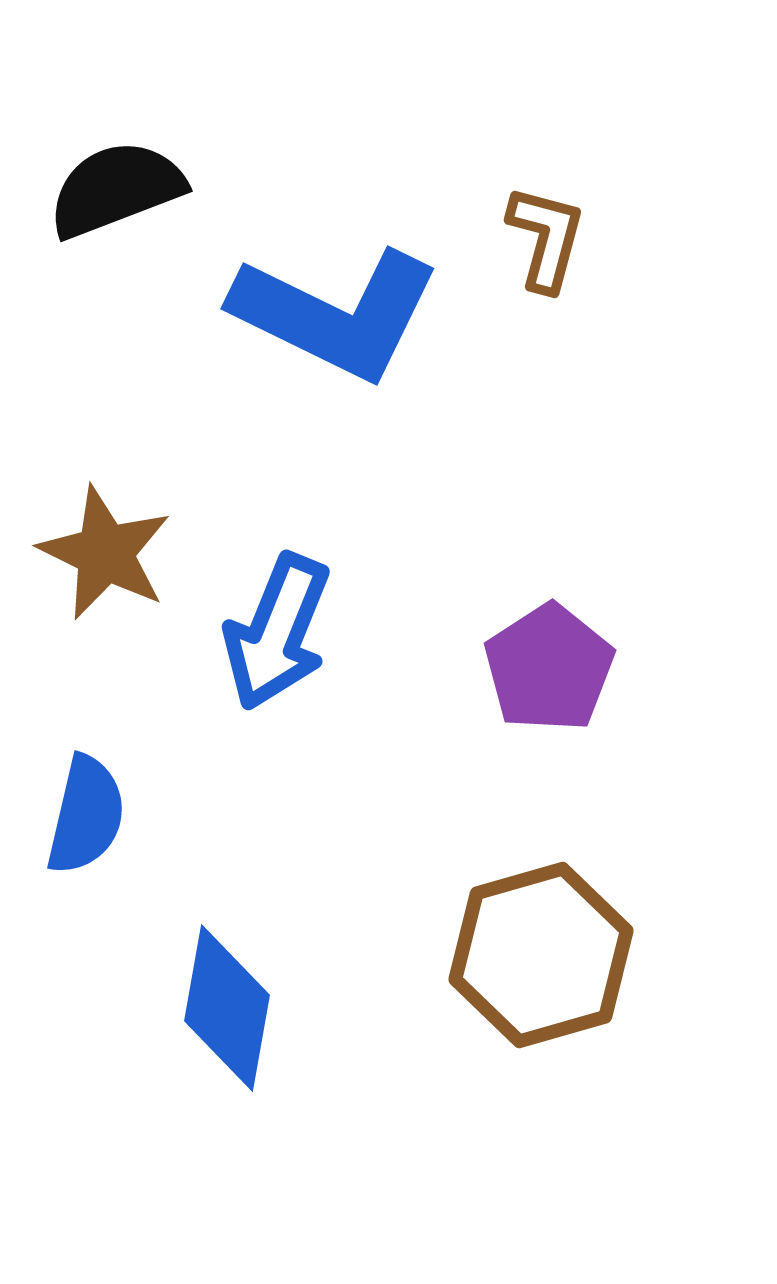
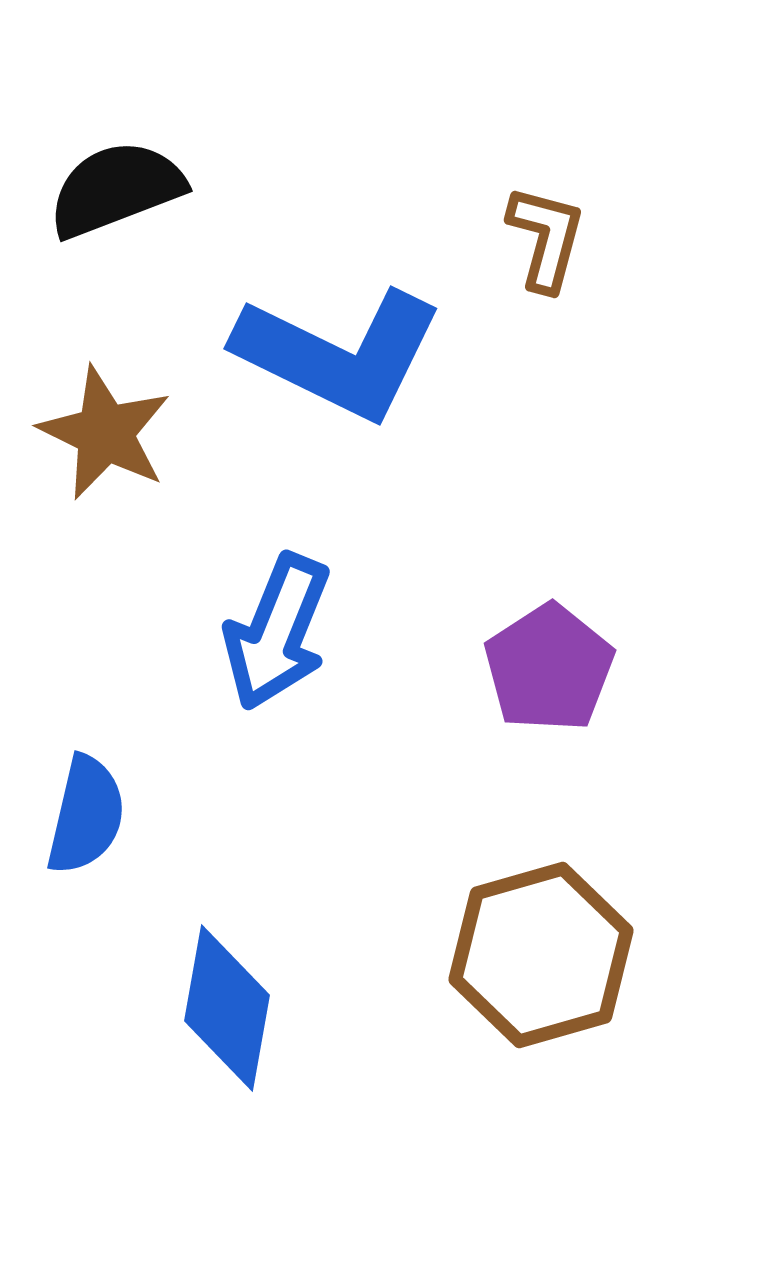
blue L-shape: moved 3 px right, 40 px down
brown star: moved 120 px up
